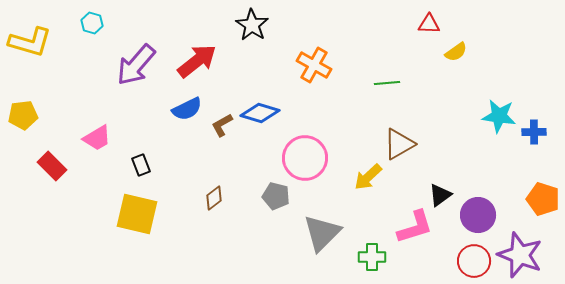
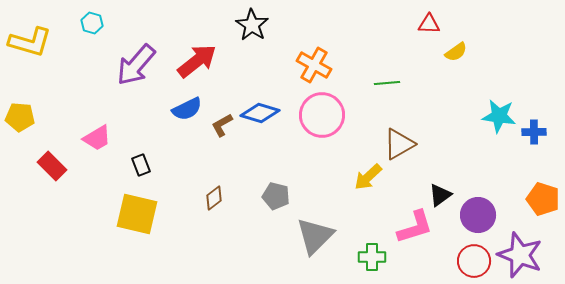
yellow pentagon: moved 3 px left, 2 px down; rotated 12 degrees clockwise
pink circle: moved 17 px right, 43 px up
gray triangle: moved 7 px left, 3 px down
